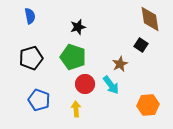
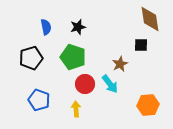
blue semicircle: moved 16 px right, 11 px down
black square: rotated 32 degrees counterclockwise
cyan arrow: moved 1 px left, 1 px up
